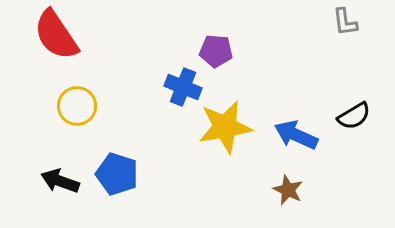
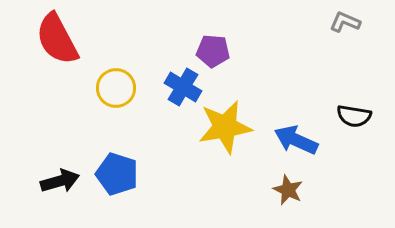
gray L-shape: rotated 120 degrees clockwise
red semicircle: moved 1 px right, 4 px down; rotated 6 degrees clockwise
purple pentagon: moved 3 px left
blue cross: rotated 9 degrees clockwise
yellow circle: moved 39 px right, 18 px up
black semicircle: rotated 40 degrees clockwise
blue arrow: moved 5 px down
black arrow: rotated 144 degrees clockwise
